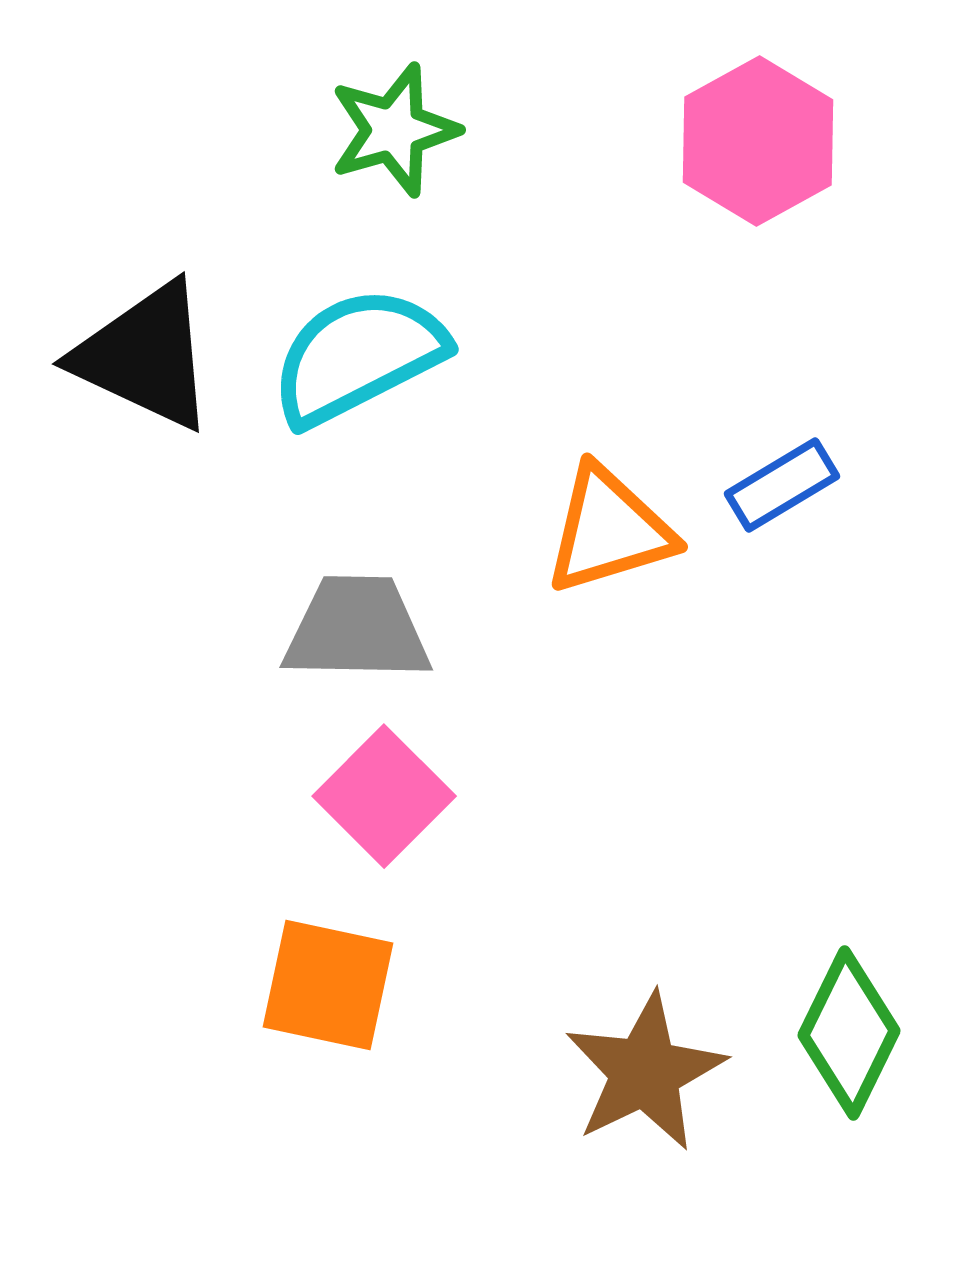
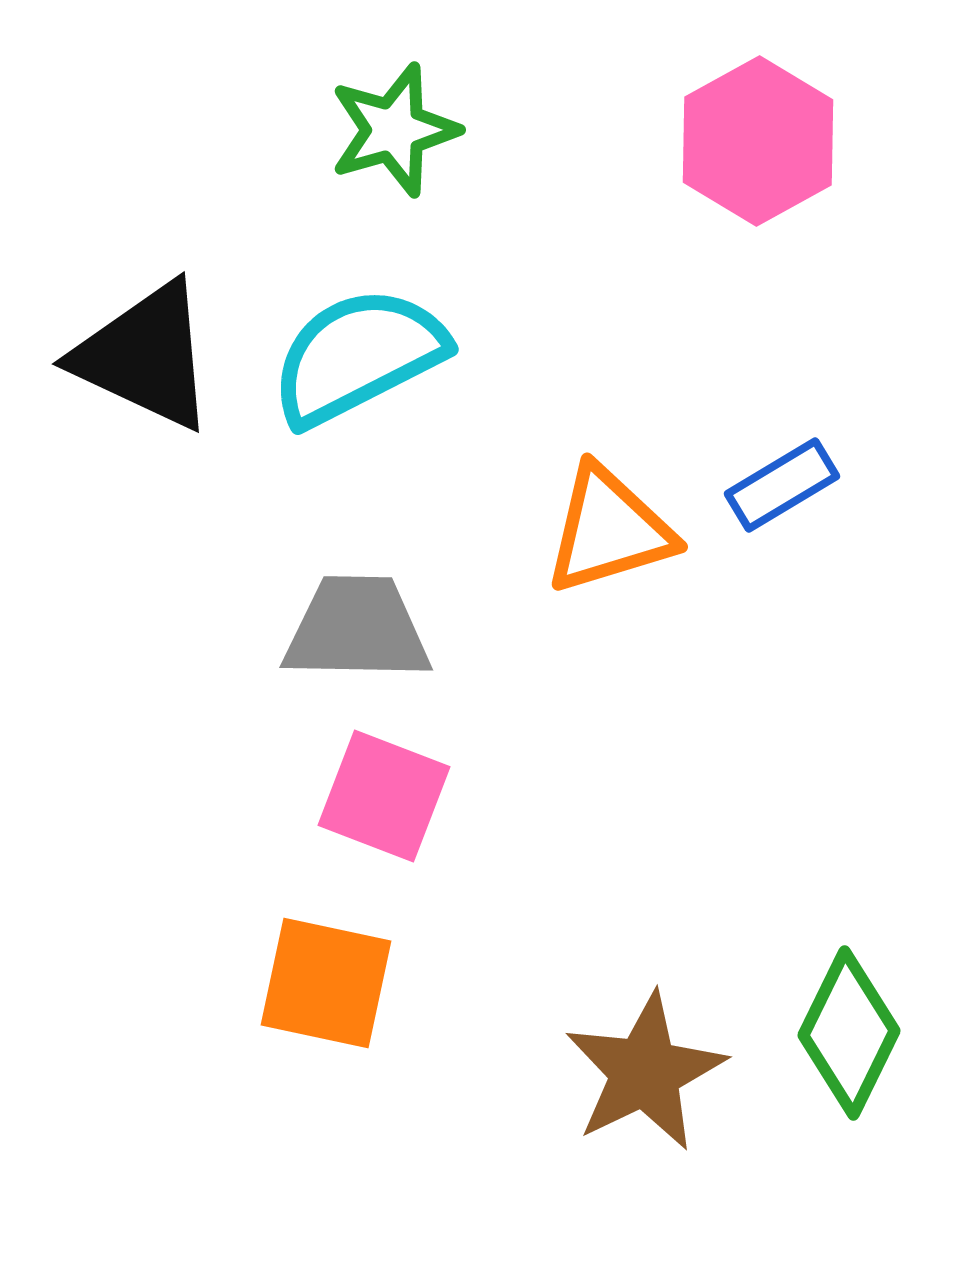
pink square: rotated 24 degrees counterclockwise
orange square: moved 2 px left, 2 px up
